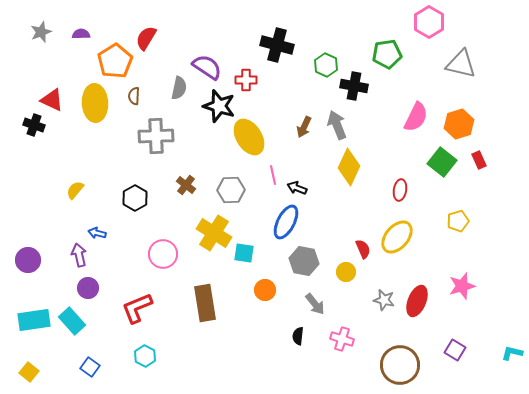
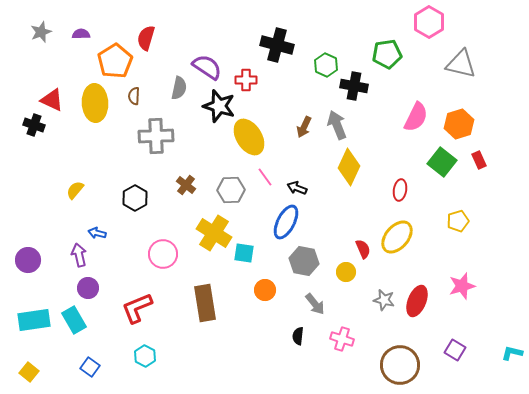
red semicircle at (146, 38): rotated 15 degrees counterclockwise
pink line at (273, 175): moved 8 px left, 2 px down; rotated 24 degrees counterclockwise
cyan rectangle at (72, 321): moved 2 px right, 1 px up; rotated 12 degrees clockwise
